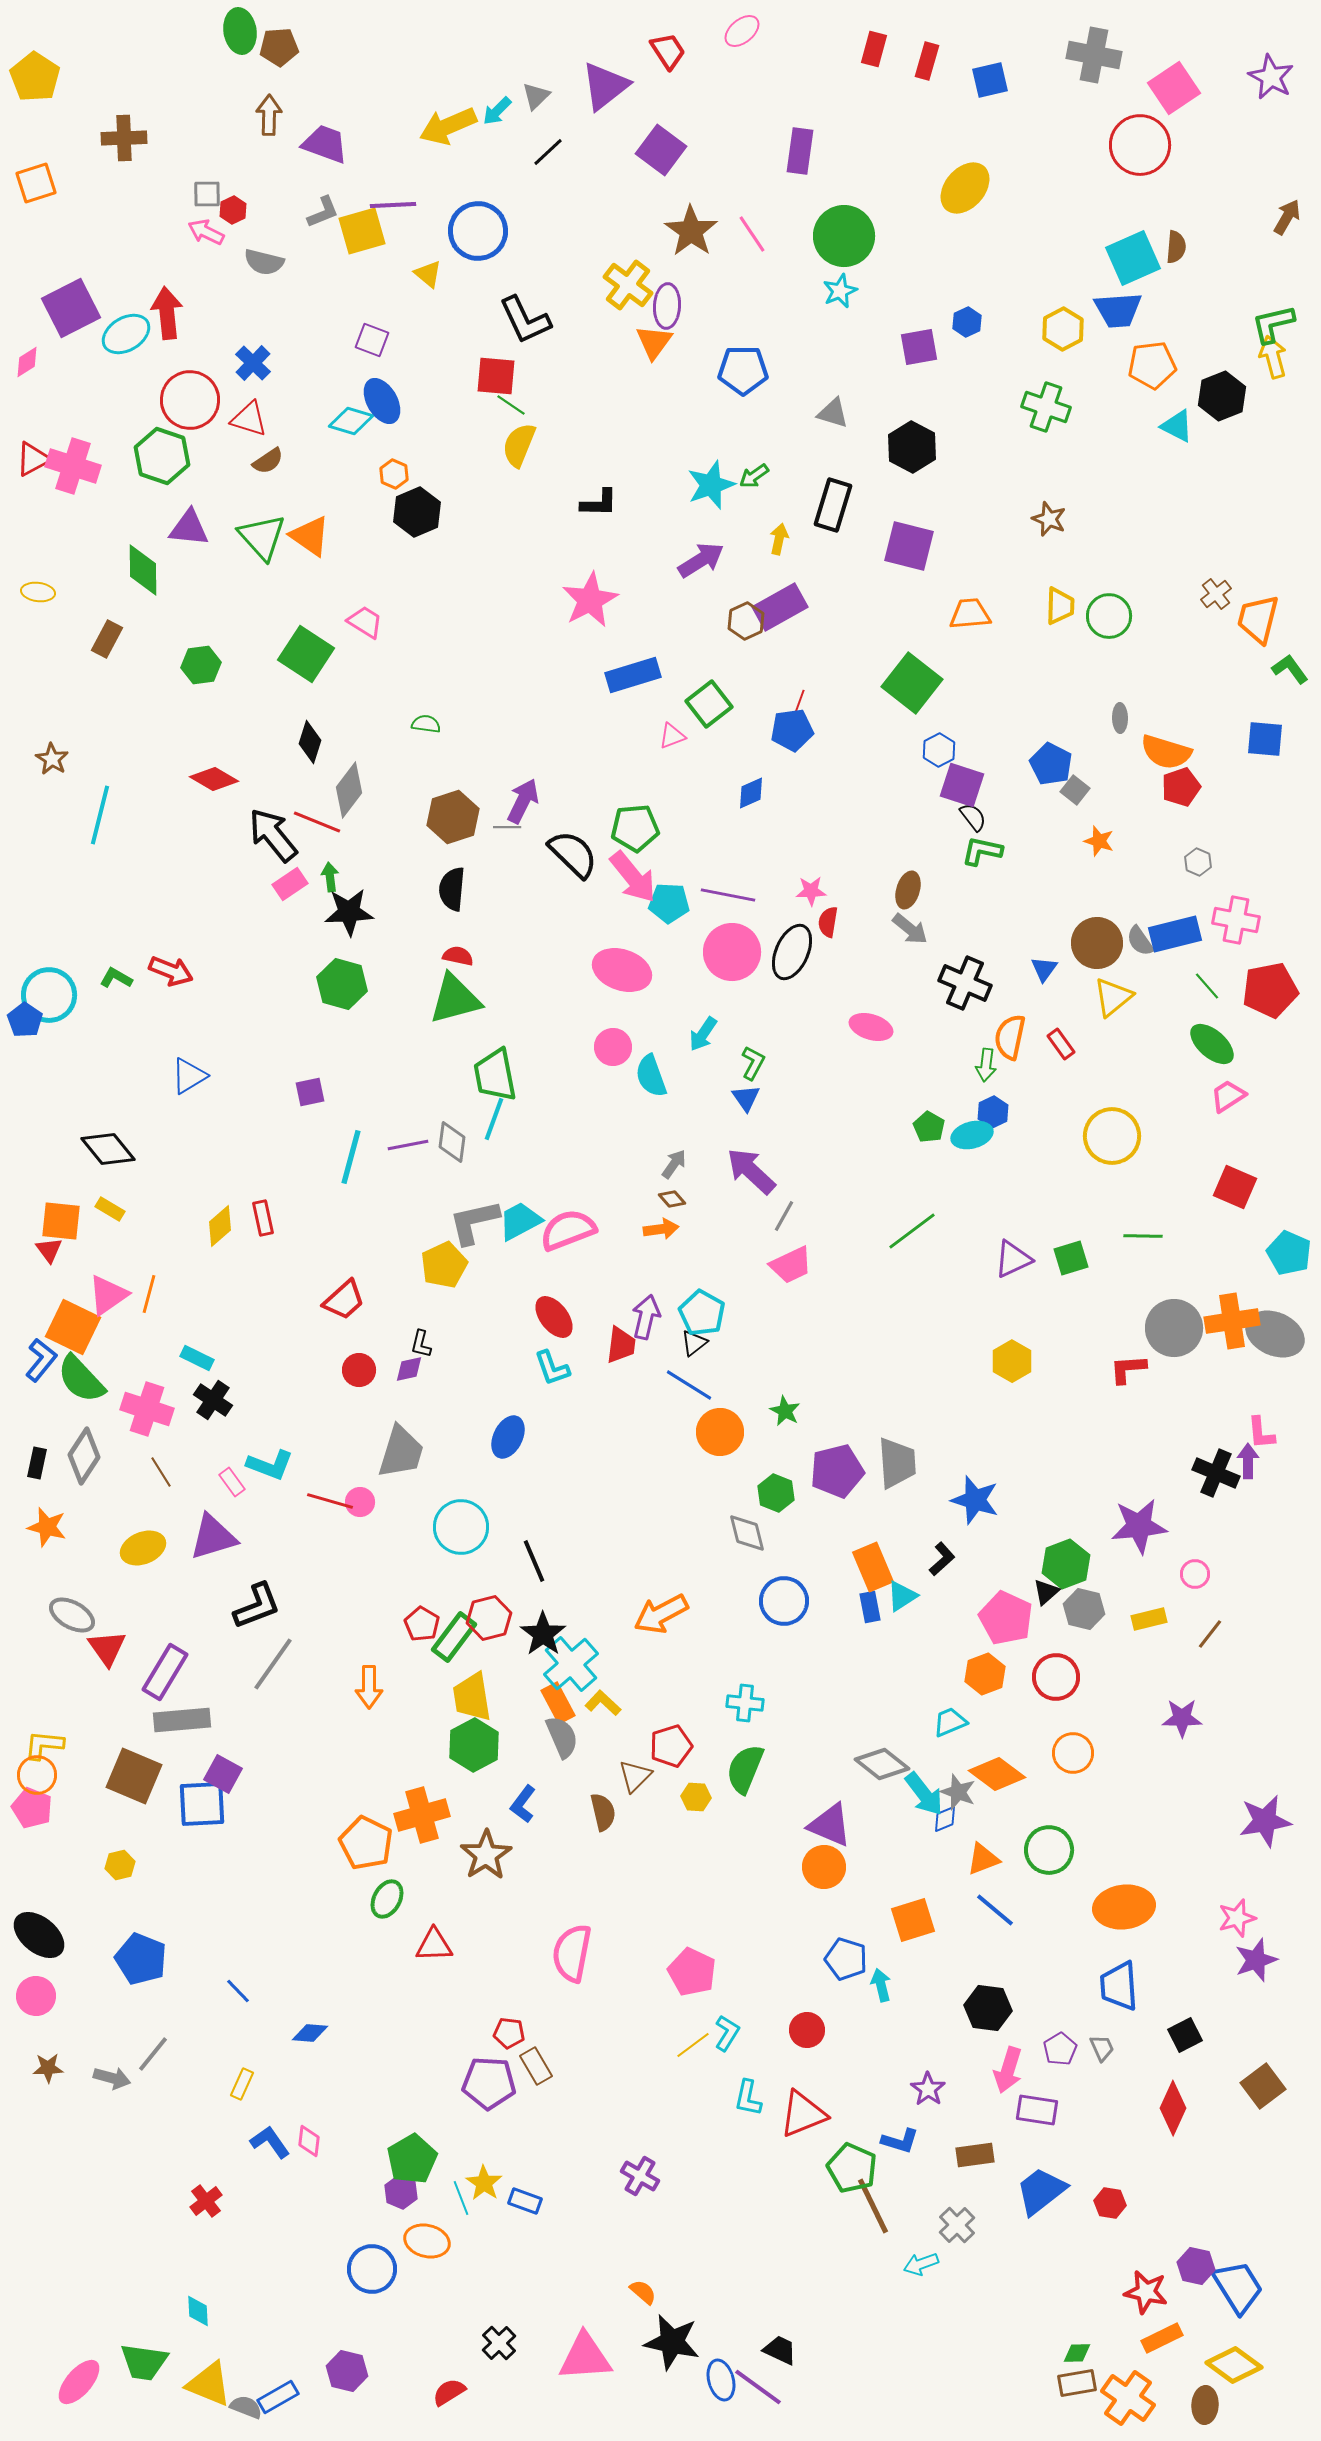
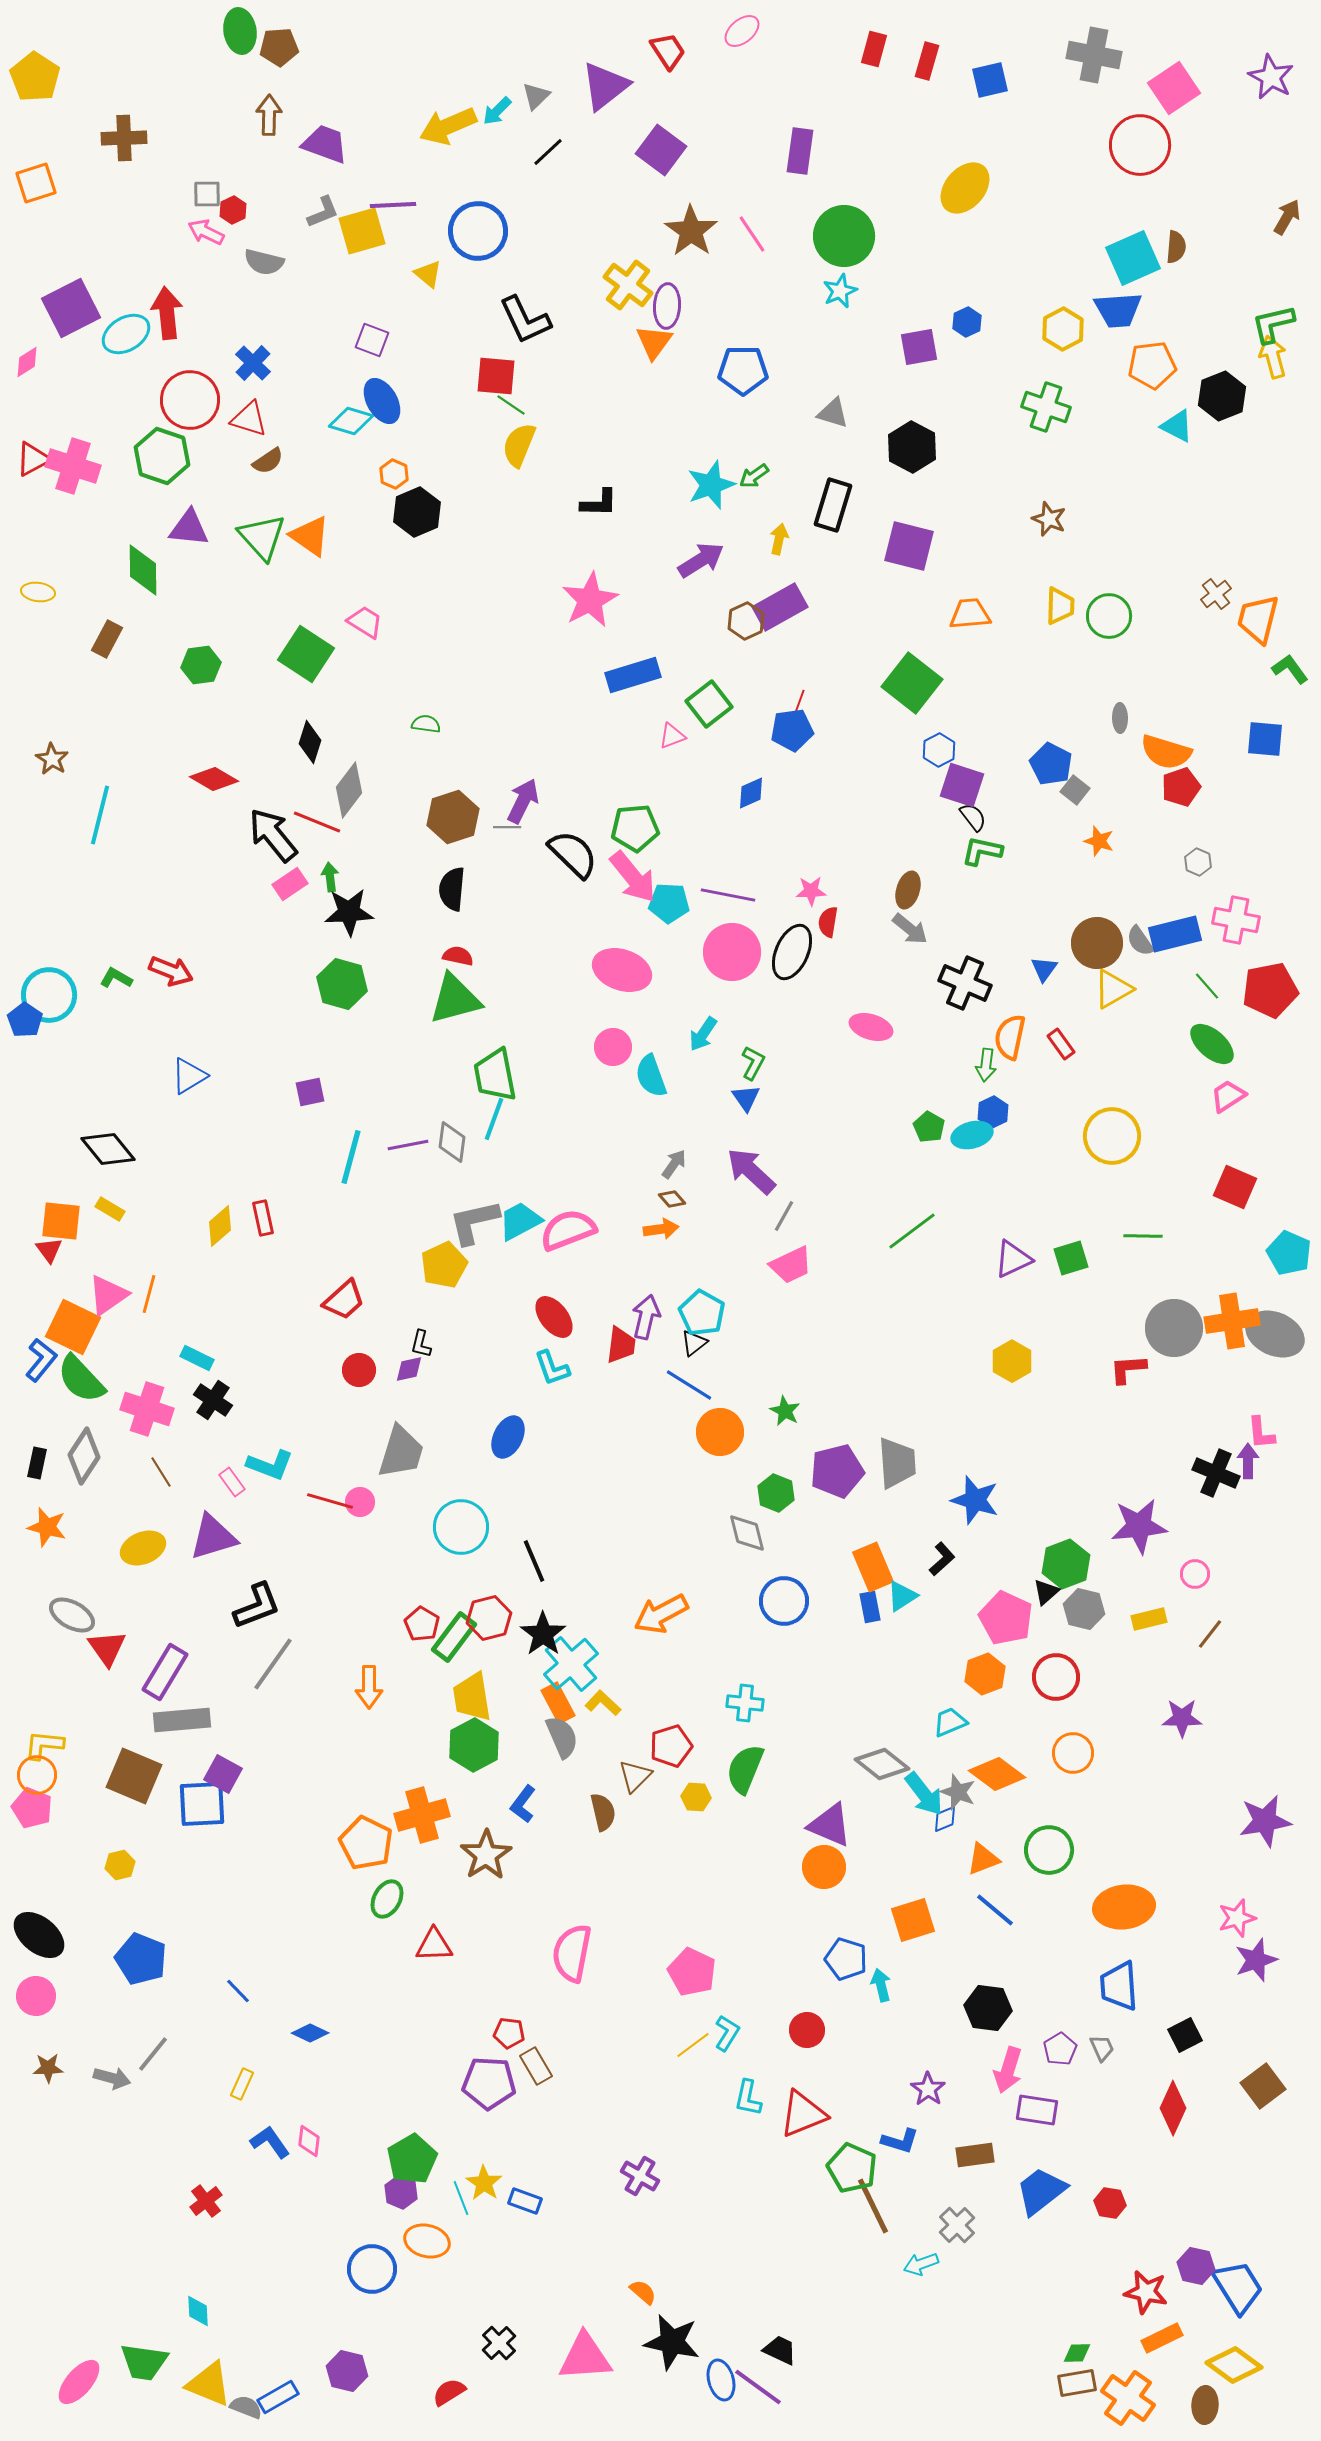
yellow triangle at (1113, 997): moved 8 px up; rotated 9 degrees clockwise
blue diamond at (310, 2033): rotated 21 degrees clockwise
